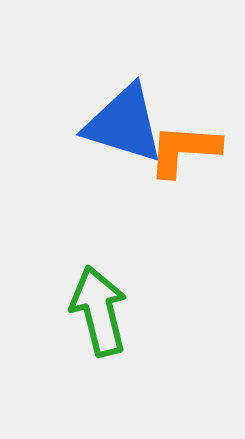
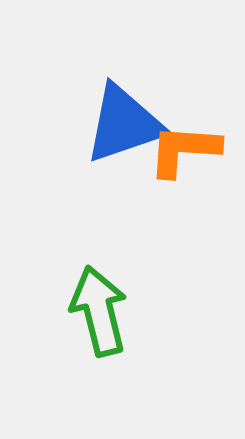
blue triangle: rotated 36 degrees counterclockwise
